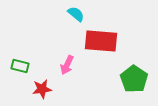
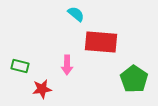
red rectangle: moved 1 px down
pink arrow: rotated 24 degrees counterclockwise
